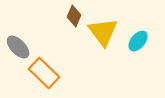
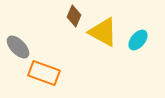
yellow triangle: rotated 24 degrees counterclockwise
cyan ellipse: moved 1 px up
orange rectangle: rotated 24 degrees counterclockwise
